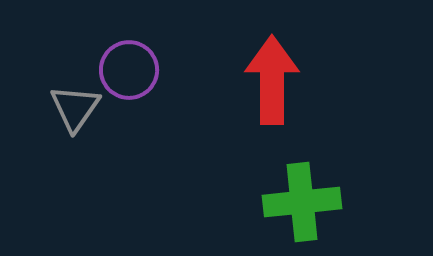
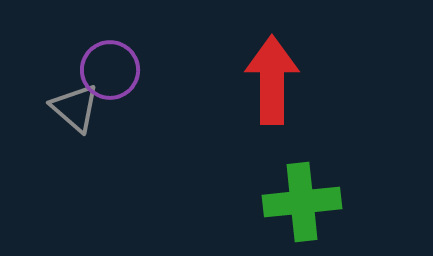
purple circle: moved 19 px left
gray triangle: rotated 24 degrees counterclockwise
